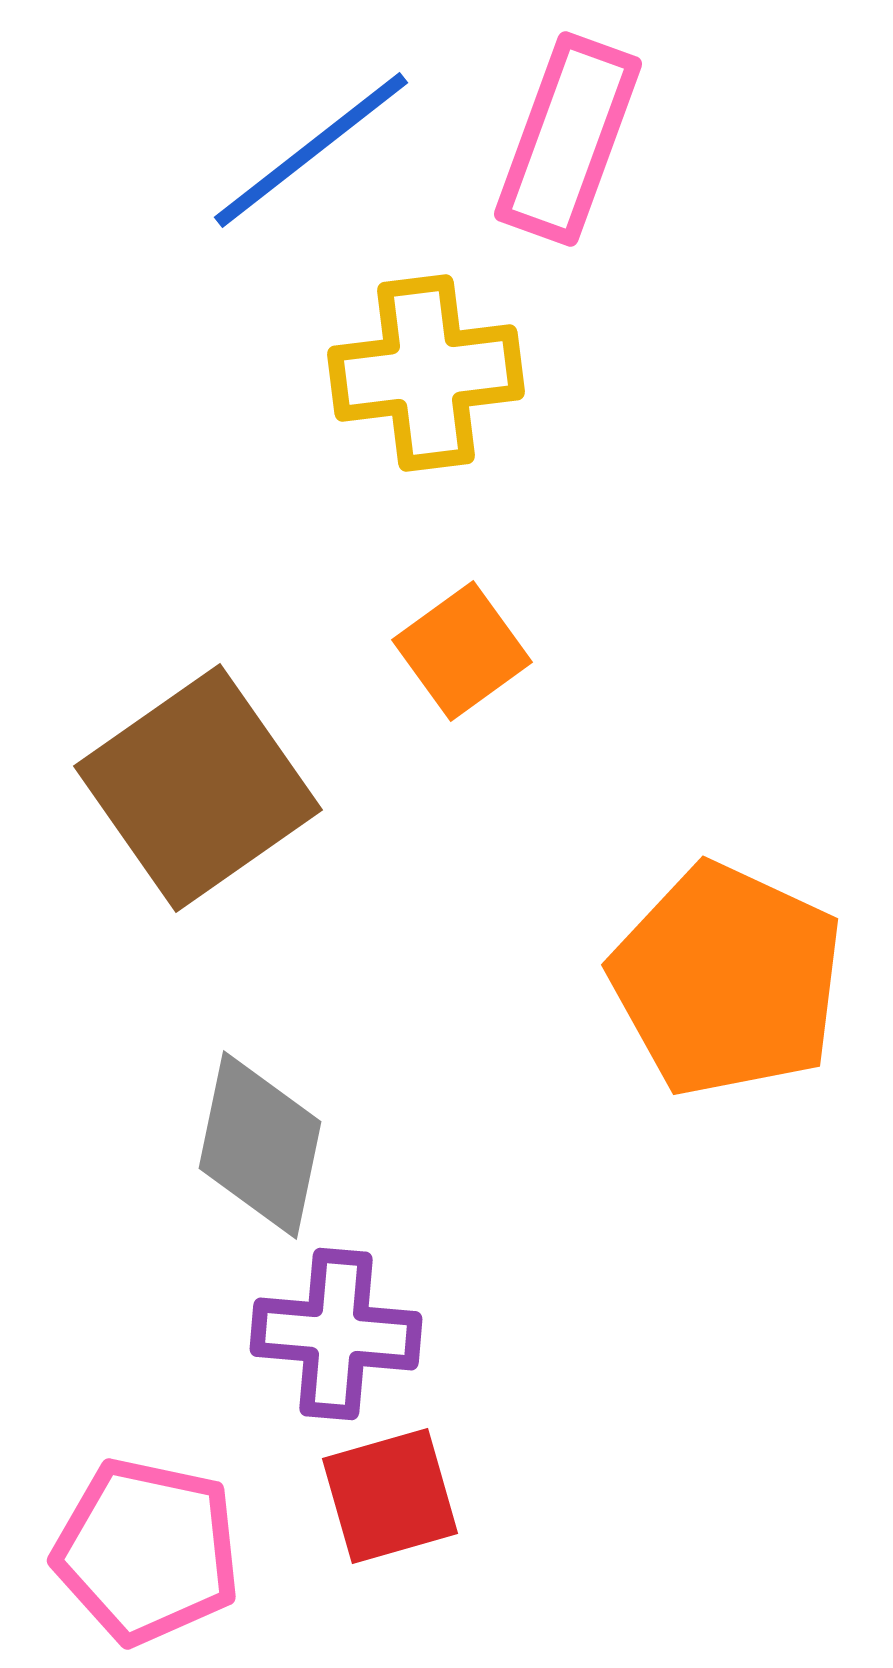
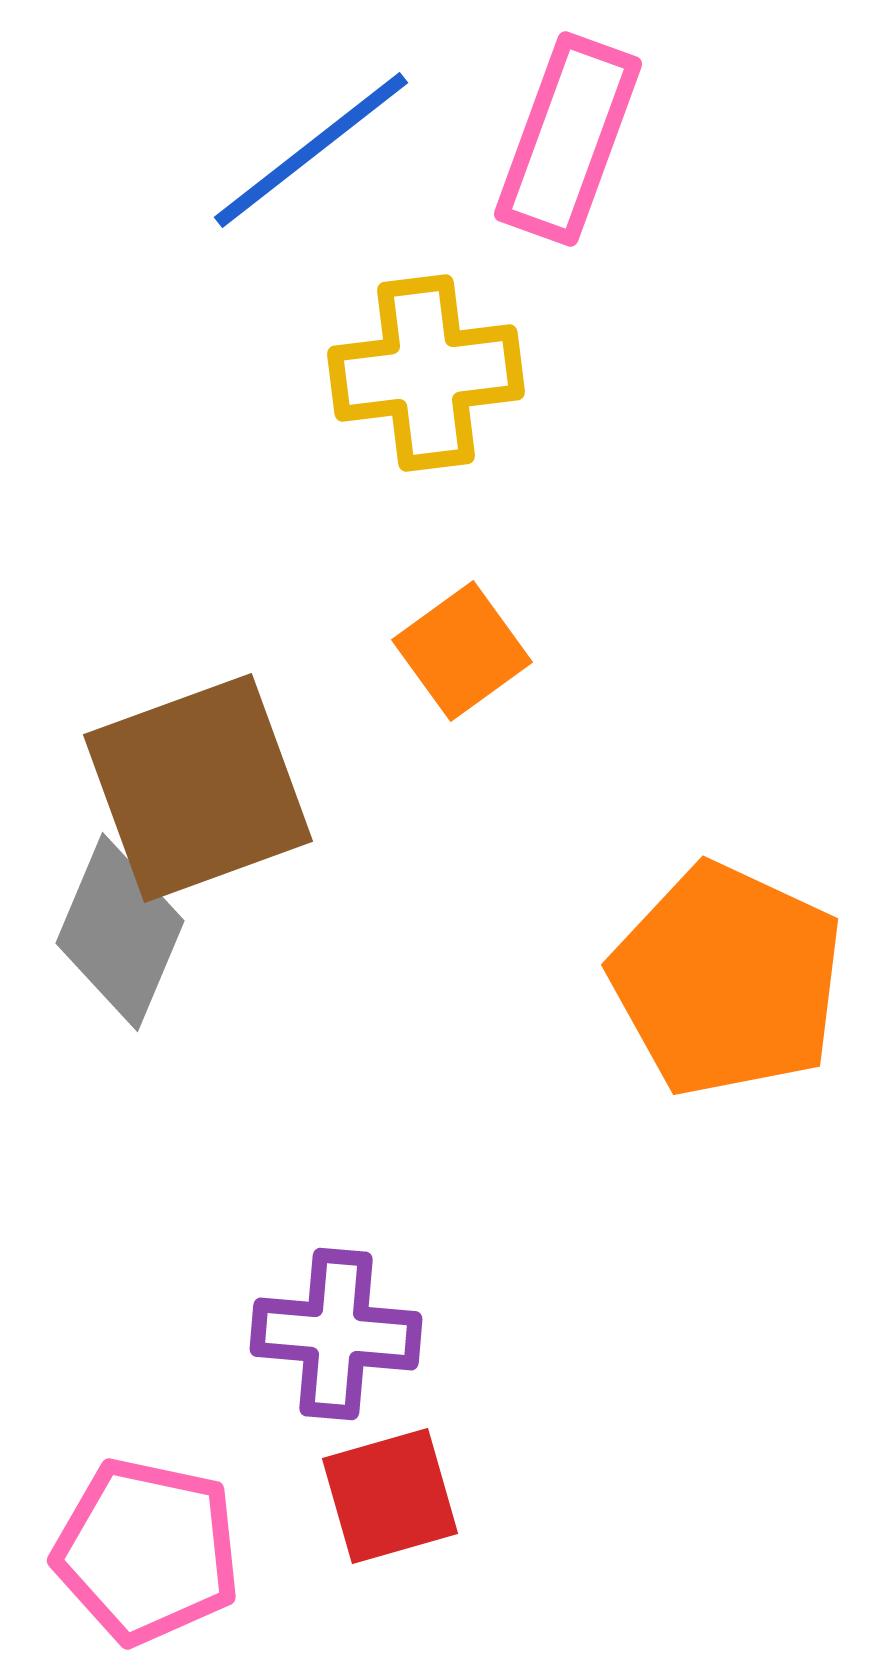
brown square: rotated 15 degrees clockwise
gray diamond: moved 140 px left, 213 px up; rotated 11 degrees clockwise
